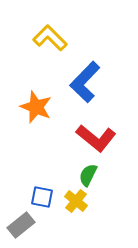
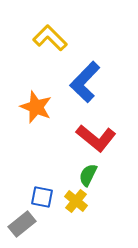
gray rectangle: moved 1 px right, 1 px up
